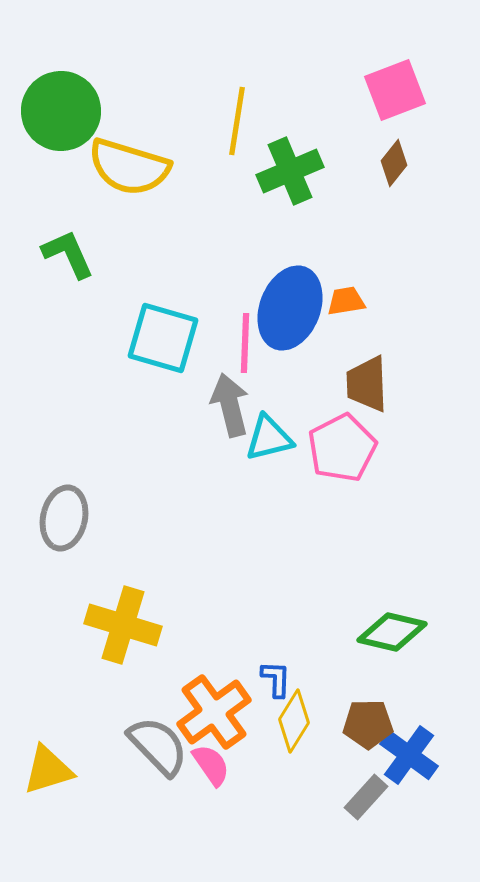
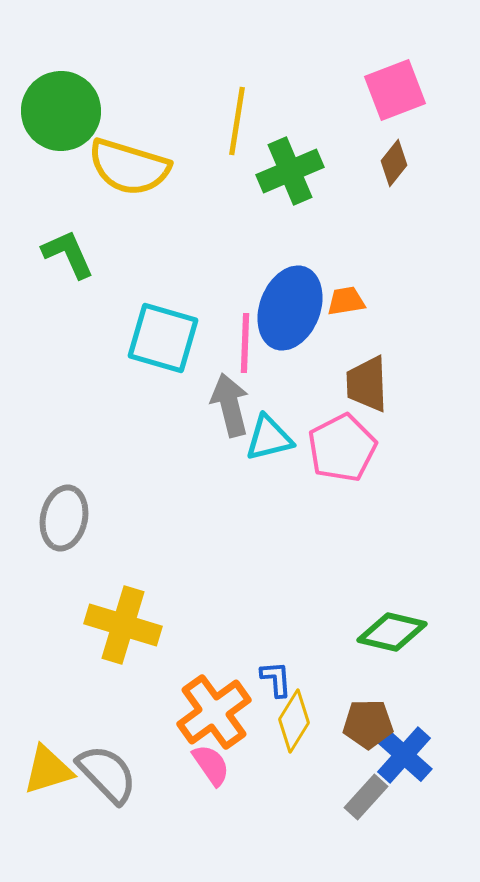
blue L-shape: rotated 6 degrees counterclockwise
gray semicircle: moved 51 px left, 28 px down
blue cross: moved 5 px left; rotated 6 degrees clockwise
